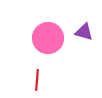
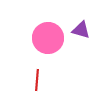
purple triangle: moved 3 px left, 2 px up
